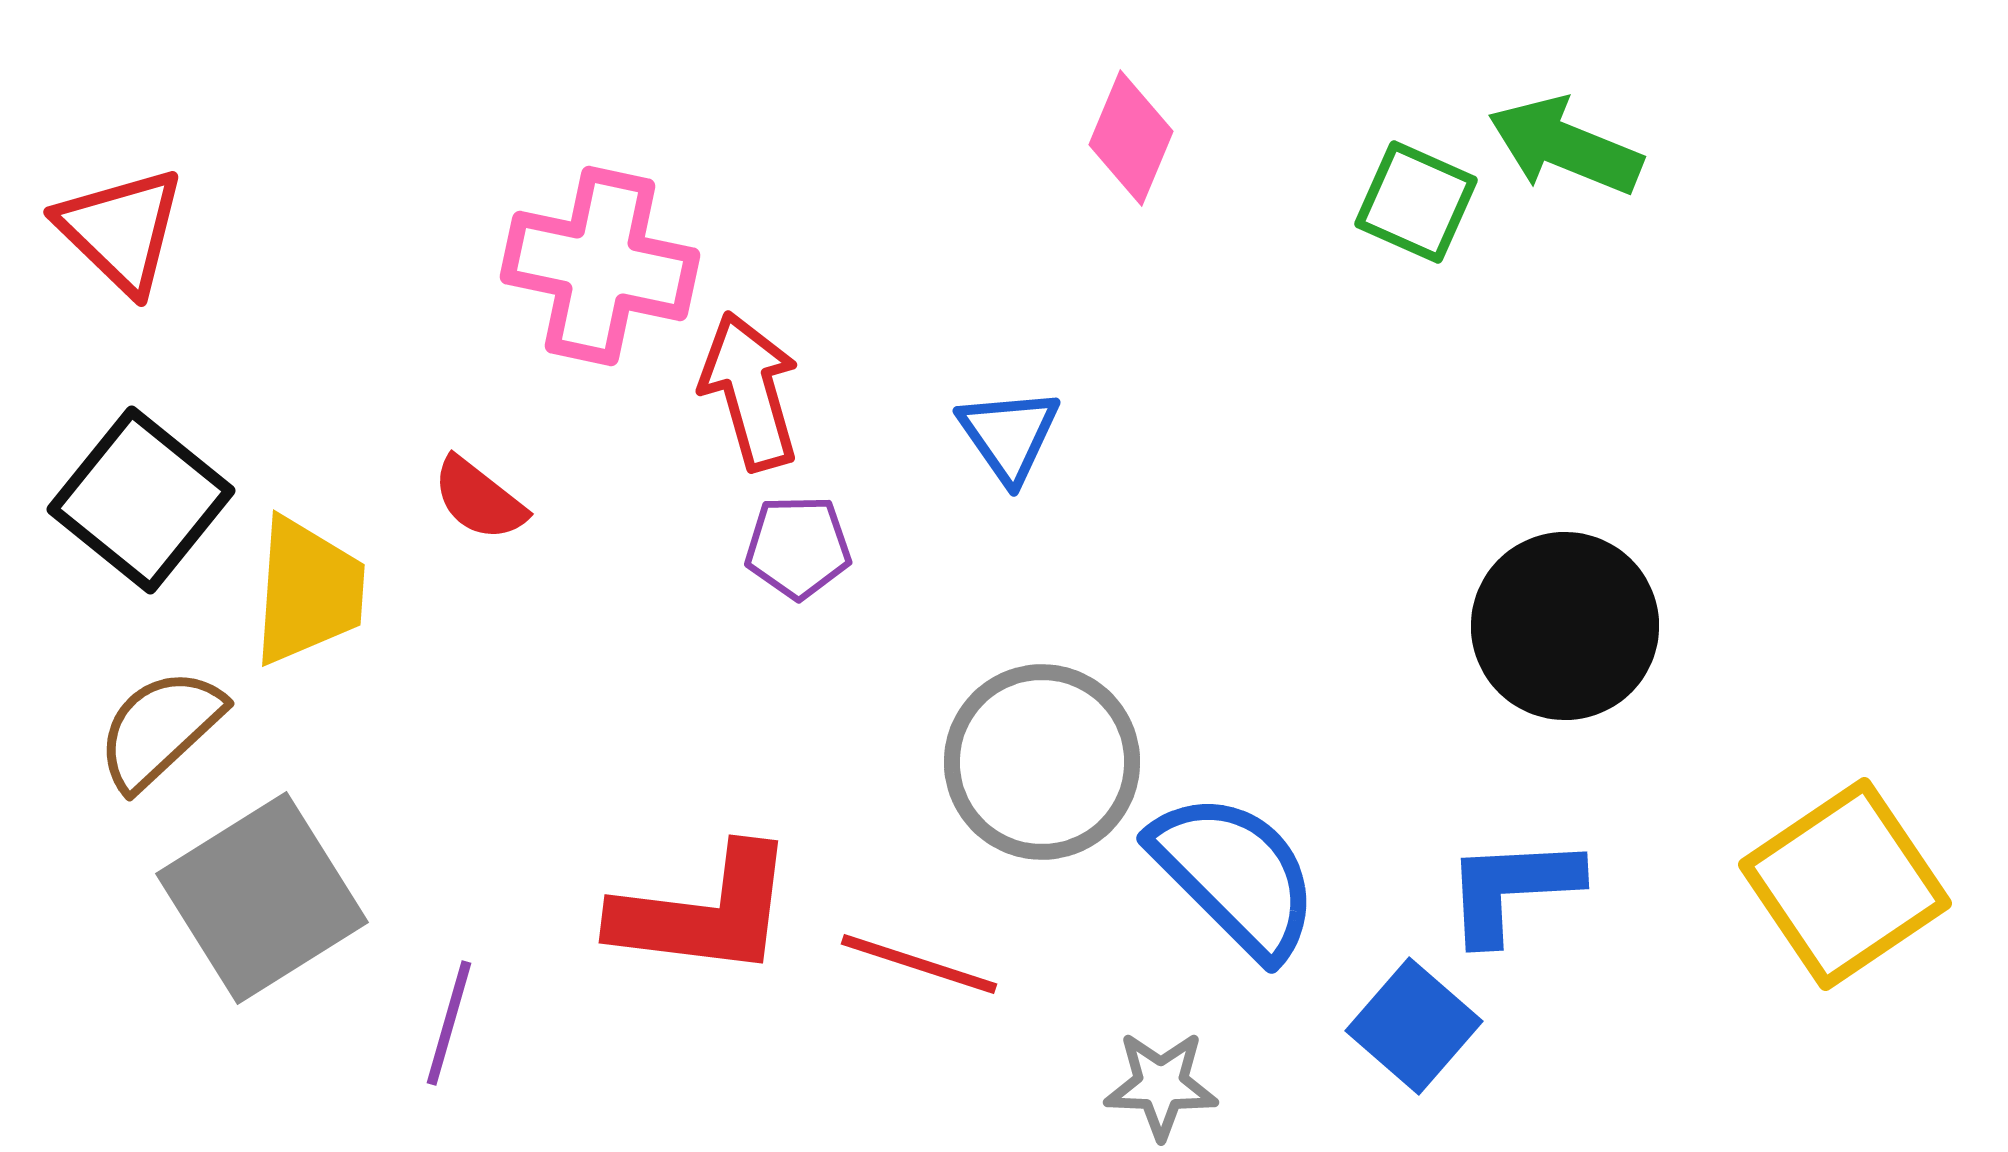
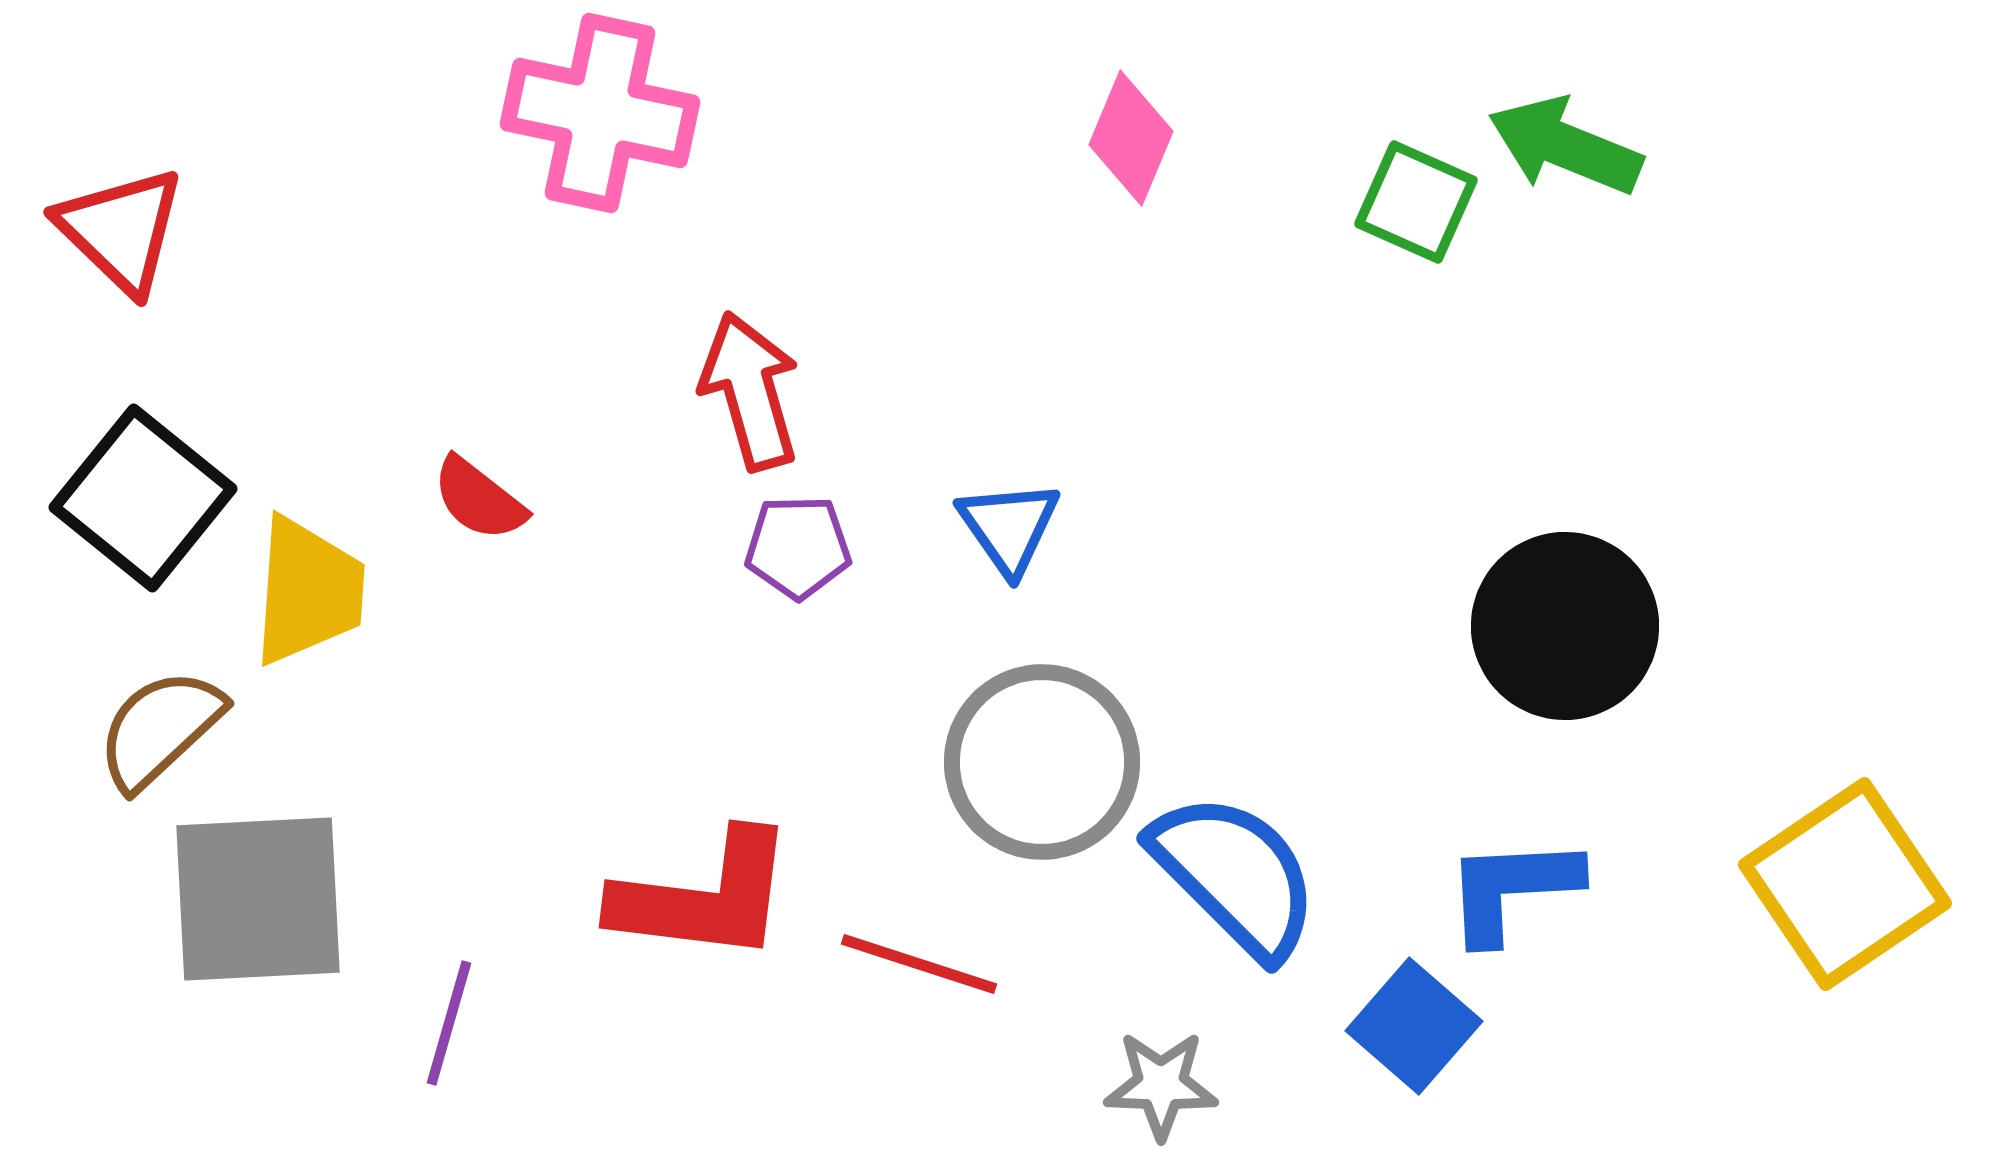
pink cross: moved 153 px up
blue triangle: moved 92 px down
black square: moved 2 px right, 2 px up
gray square: moved 4 px left, 1 px down; rotated 29 degrees clockwise
red L-shape: moved 15 px up
